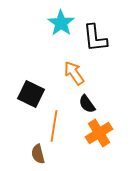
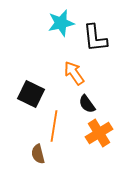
cyan star: rotated 24 degrees clockwise
